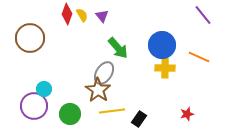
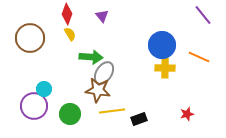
yellow semicircle: moved 12 px left, 19 px down
green arrow: moved 27 px left, 9 px down; rotated 45 degrees counterclockwise
brown star: rotated 25 degrees counterclockwise
black rectangle: rotated 35 degrees clockwise
